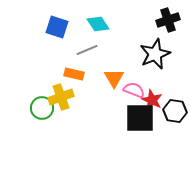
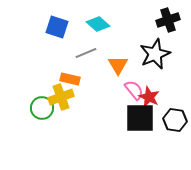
cyan diamond: rotated 15 degrees counterclockwise
gray line: moved 1 px left, 3 px down
orange rectangle: moved 4 px left, 5 px down
orange triangle: moved 4 px right, 13 px up
pink semicircle: rotated 30 degrees clockwise
red star: moved 3 px left, 3 px up
black hexagon: moved 9 px down
